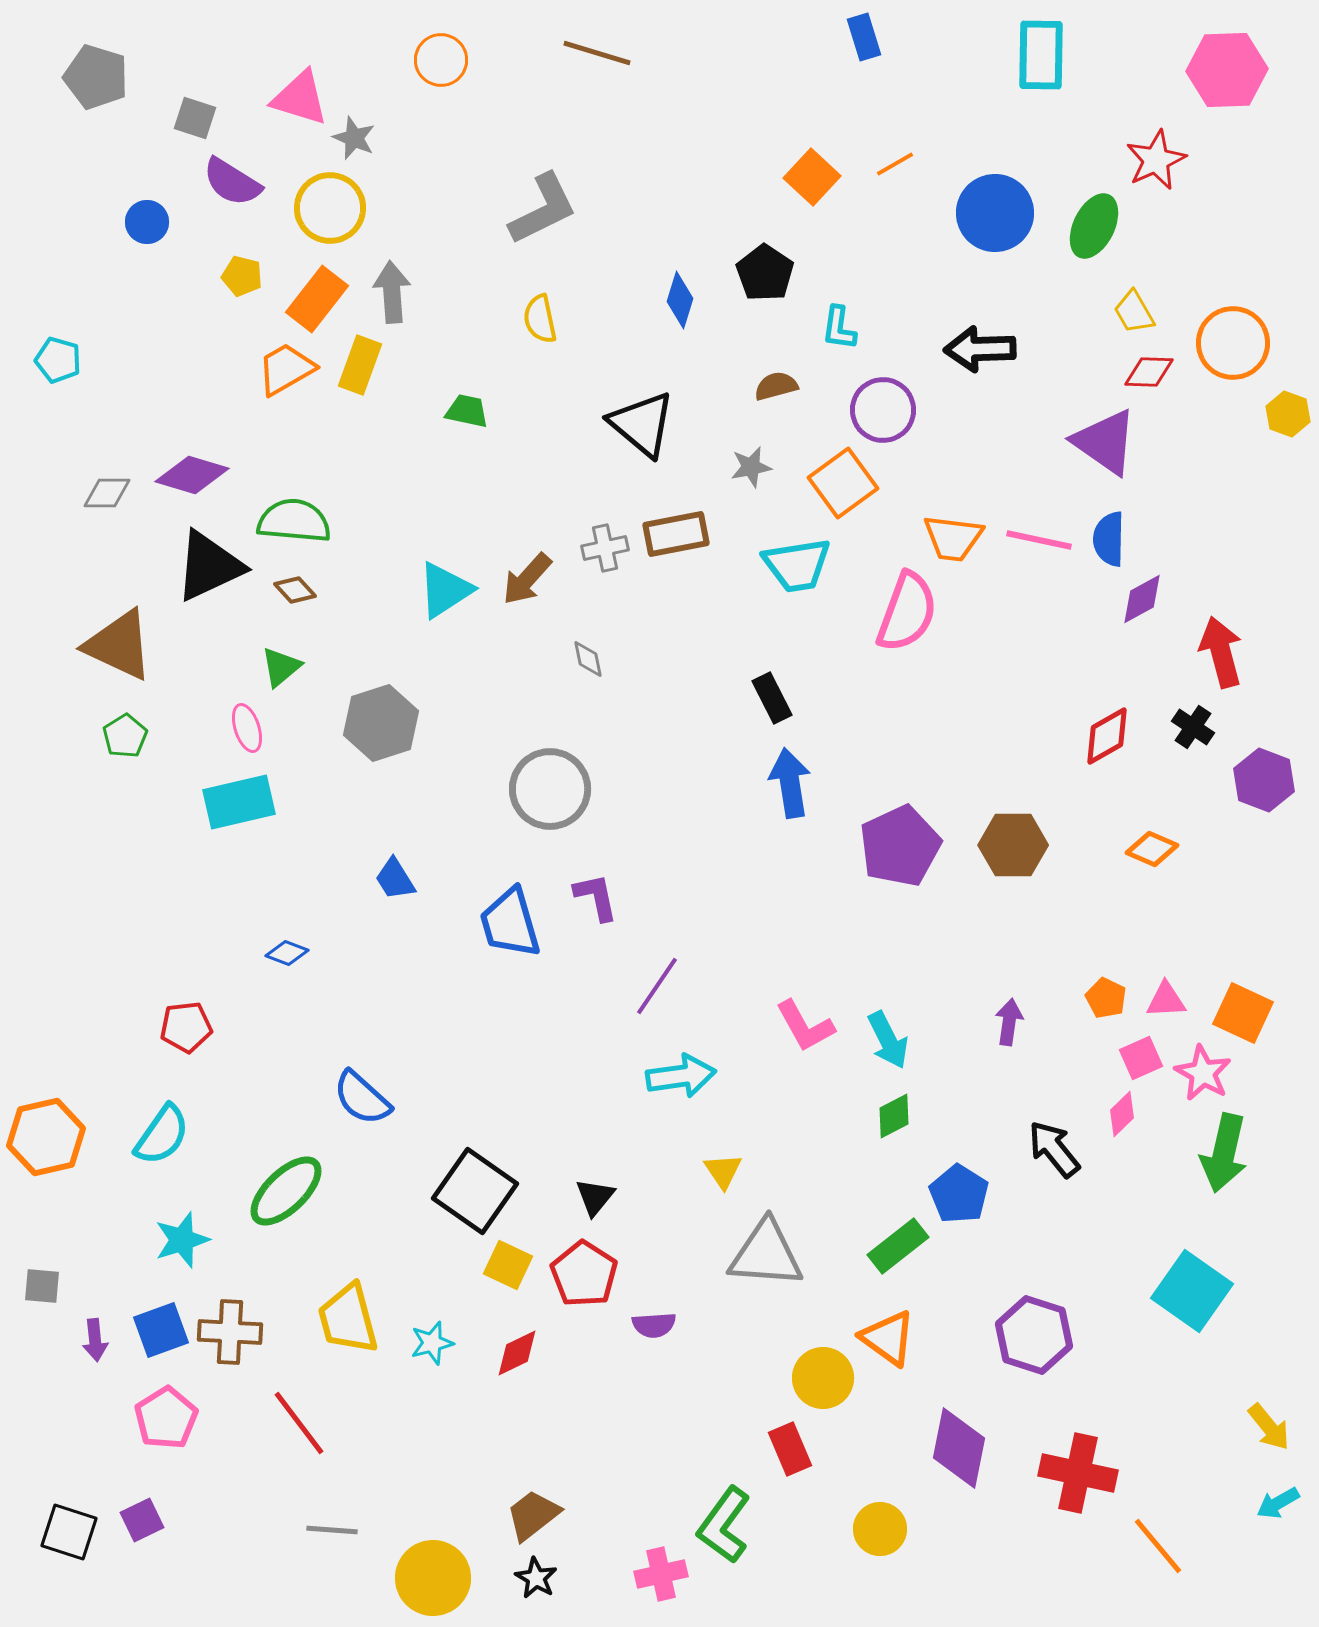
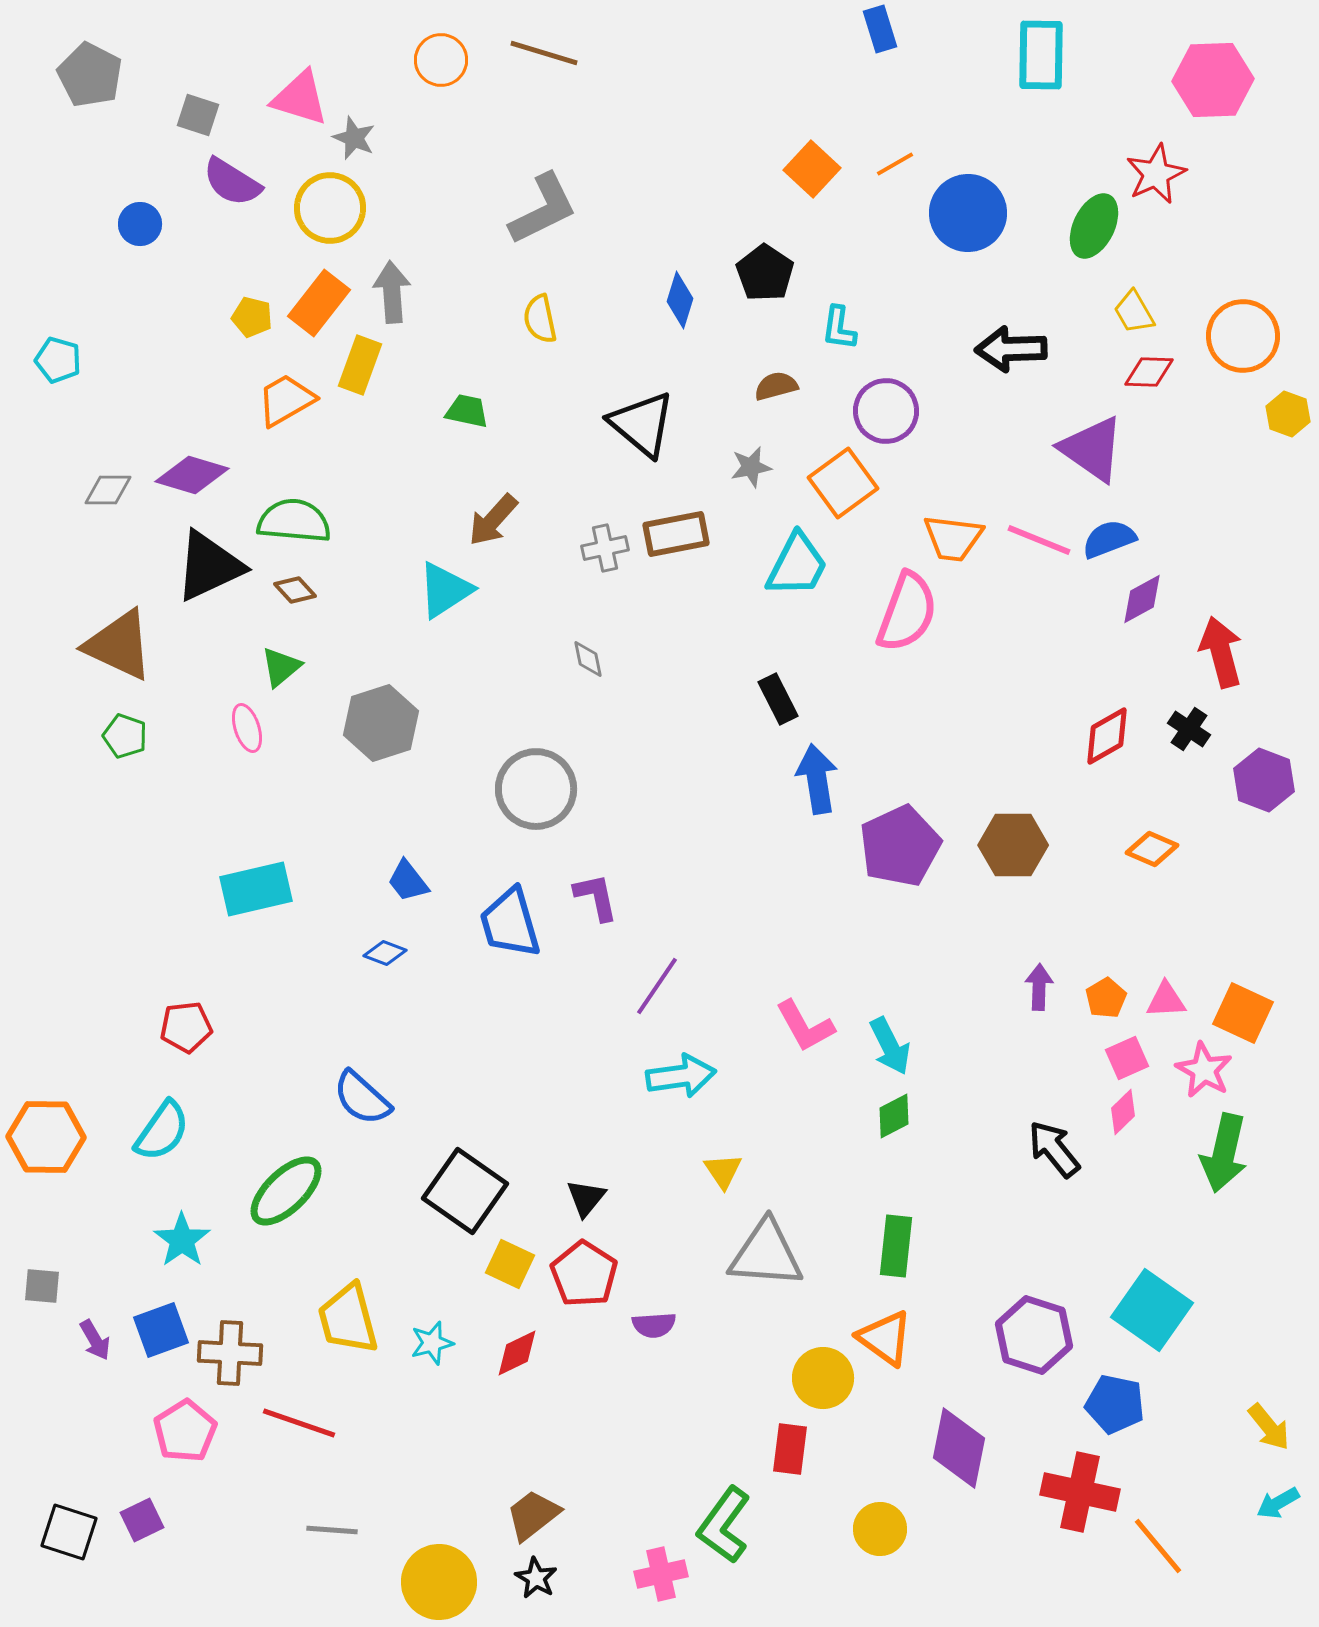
blue rectangle at (864, 37): moved 16 px right, 8 px up
brown line at (597, 53): moved 53 px left
pink hexagon at (1227, 70): moved 14 px left, 10 px down
gray pentagon at (96, 77): moved 6 px left, 2 px up; rotated 10 degrees clockwise
gray square at (195, 118): moved 3 px right, 3 px up
red star at (1156, 160): moved 14 px down
orange square at (812, 177): moved 8 px up
blue circle at (995, 213): moved 27 px left
blue circle at (147, 222): moved 7 px left, 2 px down
yellow pentagon at (242, 276): moved 10 px right, 41 px down
orange rectangle at (317, 299): moved 2 px right, 4 px down
orange circle at (1233, 343): moved 10 px right, 7 px up
black arrow at (980, 349): moved 31 px right
orange trapezoid at (286, 369): moved 31 px down
purple circle at (883, 410): moved 3 px right, 1 px down
purple triangle at (1105, 442): moved 13 px left, 7 px down
gray diamond at (107, 493): moved 1 px right, 3 px up
blue semicircle at (1109, 539): rotated 68 degrees clockwise
pink line at (1039, 540): rotated 10 degrees clockwise
cyan trapezoid at (797, 565): rotated 54 degrees counterclockwise
brown arrow at (527, 579): moved 34 px left, 59 px up
black rectangle at (772, 698): moved 6 px right, 1 px down
black cross at (1193, 727): moved 4 px left, 2 px down
green pentagon at (125, 736): rotated 21 degrees counterclockwise
blue arrow at (790, 783): moved 27 px right, 4 px up
gray circle at (550, 789): moved 14 px left
cyan rectangle at (239, 802): moved 17 px right, 87 px down
blue trapezoid at (395, 879): moved 13 px right, 2 px down; rotated 6 degrees counterclockwise
blue diamond at (287, 953): moved 98 px right
orange pentagon at (1106, 998): rotated 15 degrees clockwise
purple arrow at (1009, 1022): moved 30 px right, 35 px up; rotated 6 degrees counterclockwise
cyan arrow at (888, 1040): moved 2 px right, 6 px down
pink square at (1141, 1058): moved 14 px left
pink star at (1203, 1073): moved 1 px right, 3 px up
pink diamond at (1122, 1114): moved 1 px right, 2 px up
cyan semicircle at (162, 1135): moved 4 px up
orange hexagon at (46, 1137): rotated 14 degrees clockwise
black square at (475, 1191): moved 10 px left
blue pentagon at (959, 1194): moved 156 px right, 210 px down; rotated 20 degrees counterclockwise
black triangle at (595, 1197): moved 9 px left, 1 px down
cyan star at (182, 1240): rotated 18 degrees counterclockwise
green rectangle at (898, 1246): moved 2 px left; rotated 46 degrees counterclockwise
yellow square at (508, 1265): moved 2 px right, 1 px up
cyan square at (1192, 1291): moved 40 px left, 19 px down
brown cross at (230, 1332): moved 21 px down
orange triangle at (888, 1338): moved 3 px left
purple arrow at (95, 1340): rotated 24 degrees counterclockwise
pink pentagon at (166, 1418): moved 19 px right, 13 px down
red line at (299, 1423): rotated 34 degrees counterclockwise
red rectangle at (790, 1449): rotated 30 degrees clockwise
red cross at (1078, 1473): moved 2 px right, 19 px down
yellow circle at (433, 1578): moved 6 px right, 4 px down
